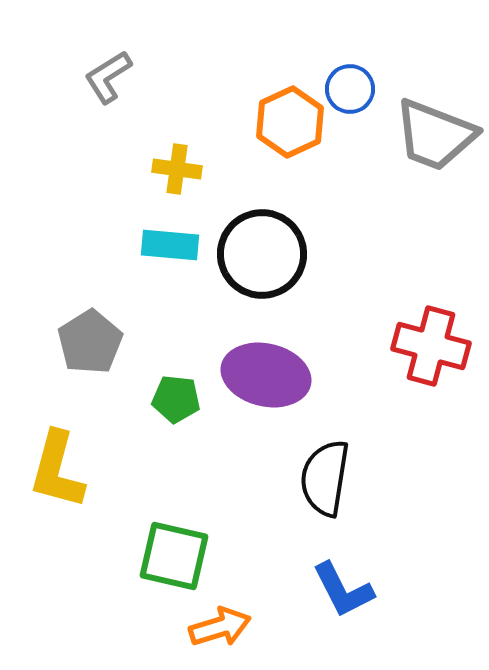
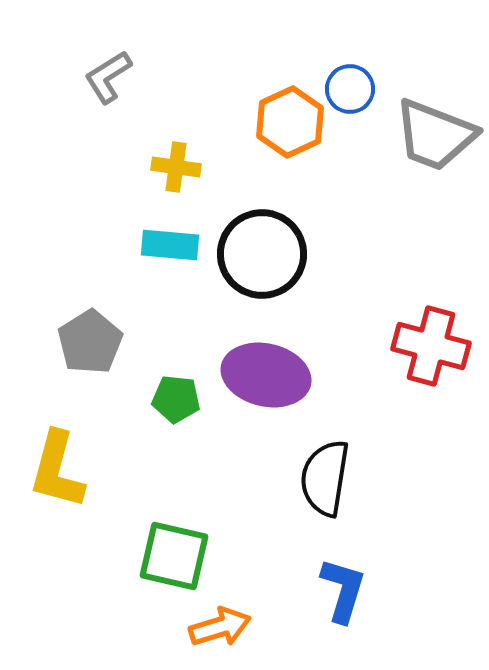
yellow cross: moved 1 px left, 2 px up
blue L-shape: rotated 136 degrees counterclockwise
